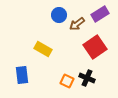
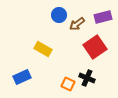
purple rectangle: moved 3 px right, 3 px down; rotated 18 degrees clockwise
blue rectangle: moved 2 px down; rotated 72 degrees clockwise
orange square: moved 1 px right, 3 px down
